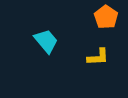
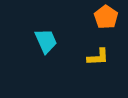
cyan trapezoid: rotated 16 degrees clockwise
